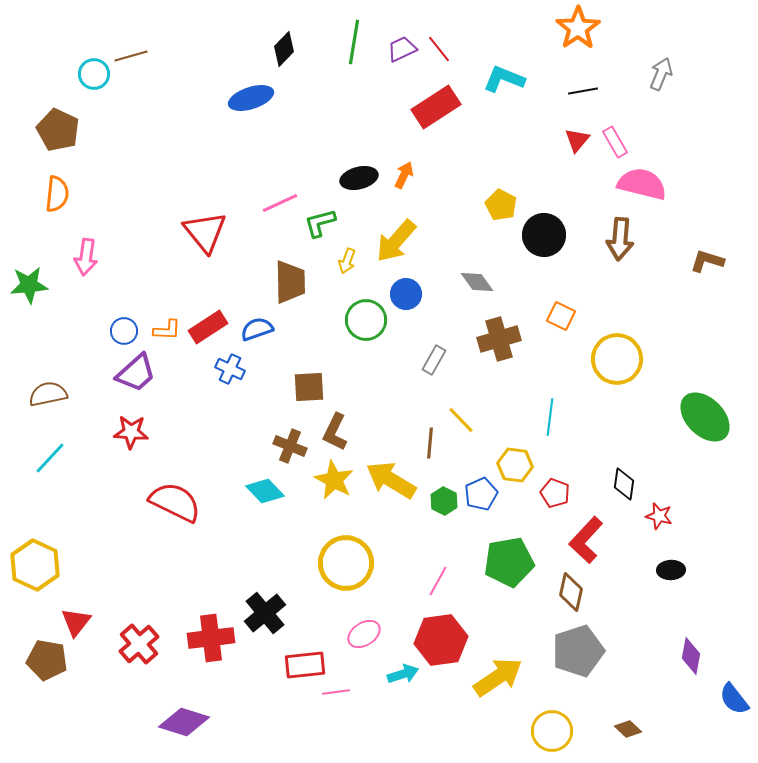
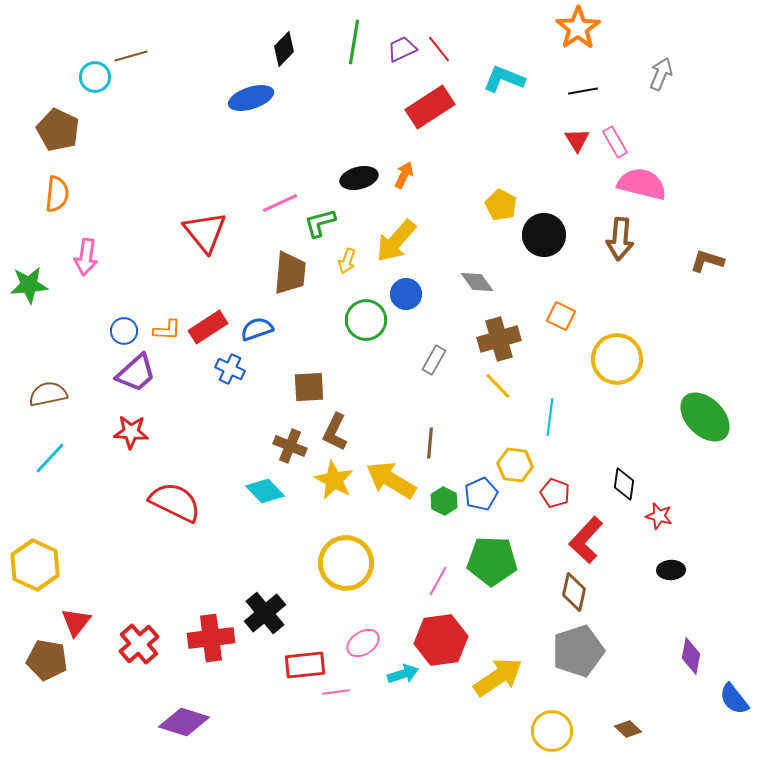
cyan circle at (94, 74): moved 1 px right, 3 px down
red rectangle at (436, 107): moved 6 px left
red triangle at (577, 140): rotated 12 degrees counterclockwise
brown trapezoid at (290, 282): moved 9 px up; rotated 6 degrees clockwise
yellow line at (461, 420): moved 37 px right, 34 px up
green pentagon at (509, 562): moved 17 px left, 1 px up; rotated 12 degrees clockwise
brown diamond at (571, 592): moved 3 px right
pink ellipse at (364, 634): moved 1 px left, 9 px down
